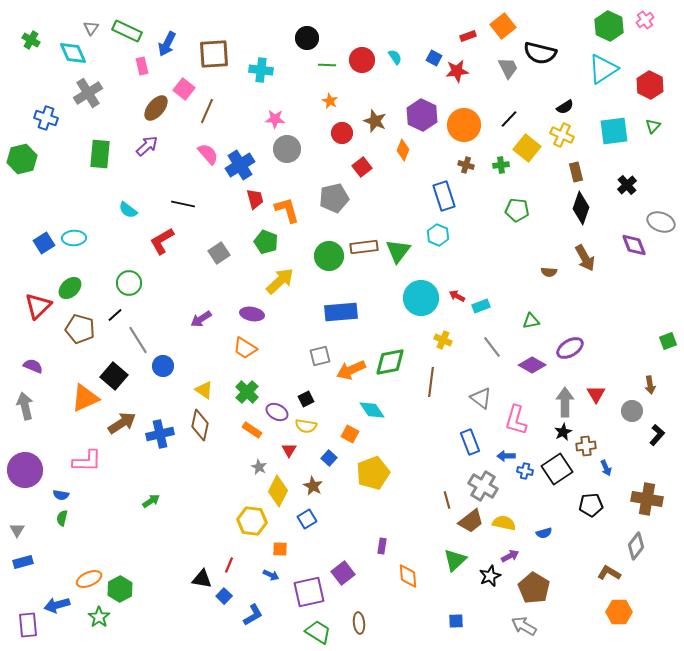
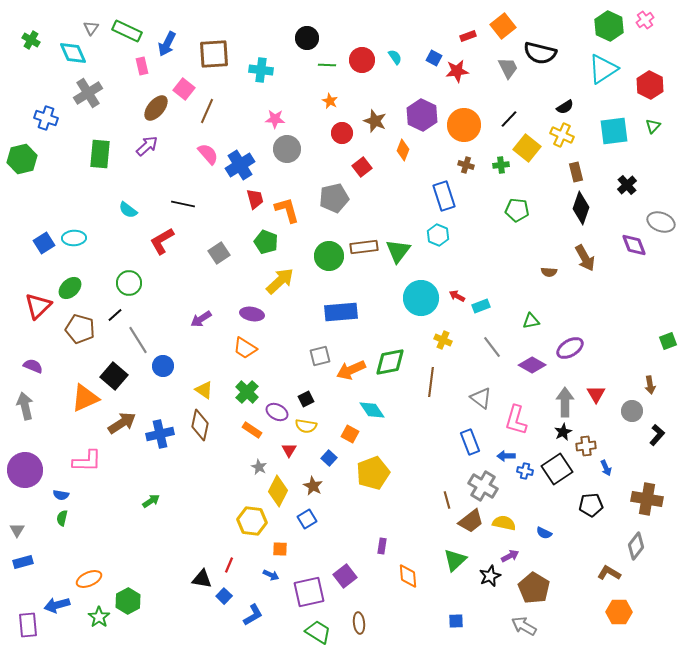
blue semicircle at (544, 533): rotated 42 degrees clockwise
purple square at (343, 573): moved 2 px right, 3 px down
green hexagon at (120, 589): moved 8 px right, 12 px down
